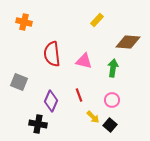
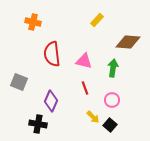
orange cross: moved 9 px right
red line: moved 6 px right, 7 px up
